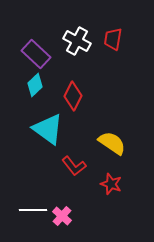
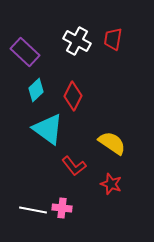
purple rectangle: moved 11 px left, 2 px up
cyan diamond: moved 1 px right, 5 px down
white line: rotated 12 degrees clockwise
pink cross: moved 8 px up; rotated 36 degrees counterclockwise
